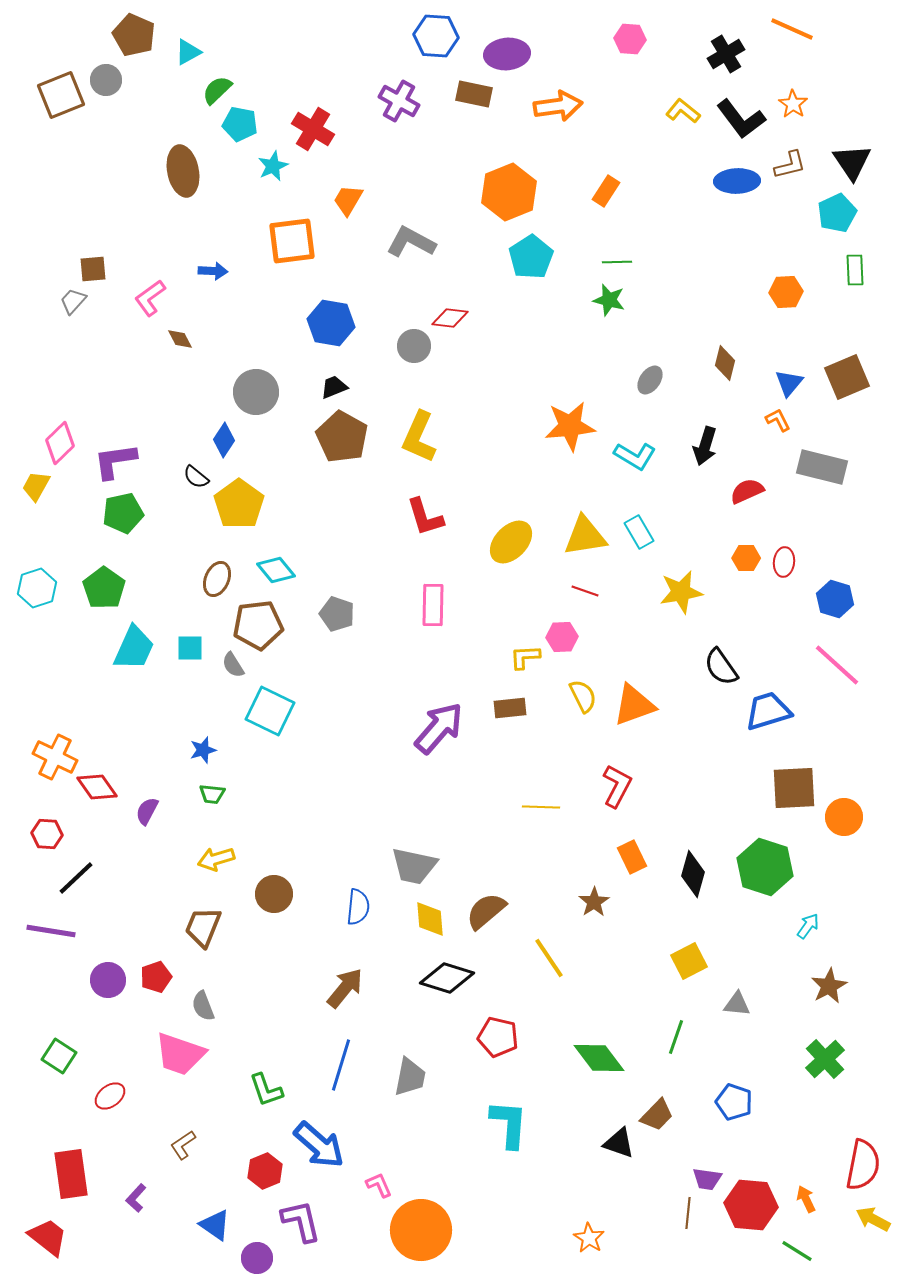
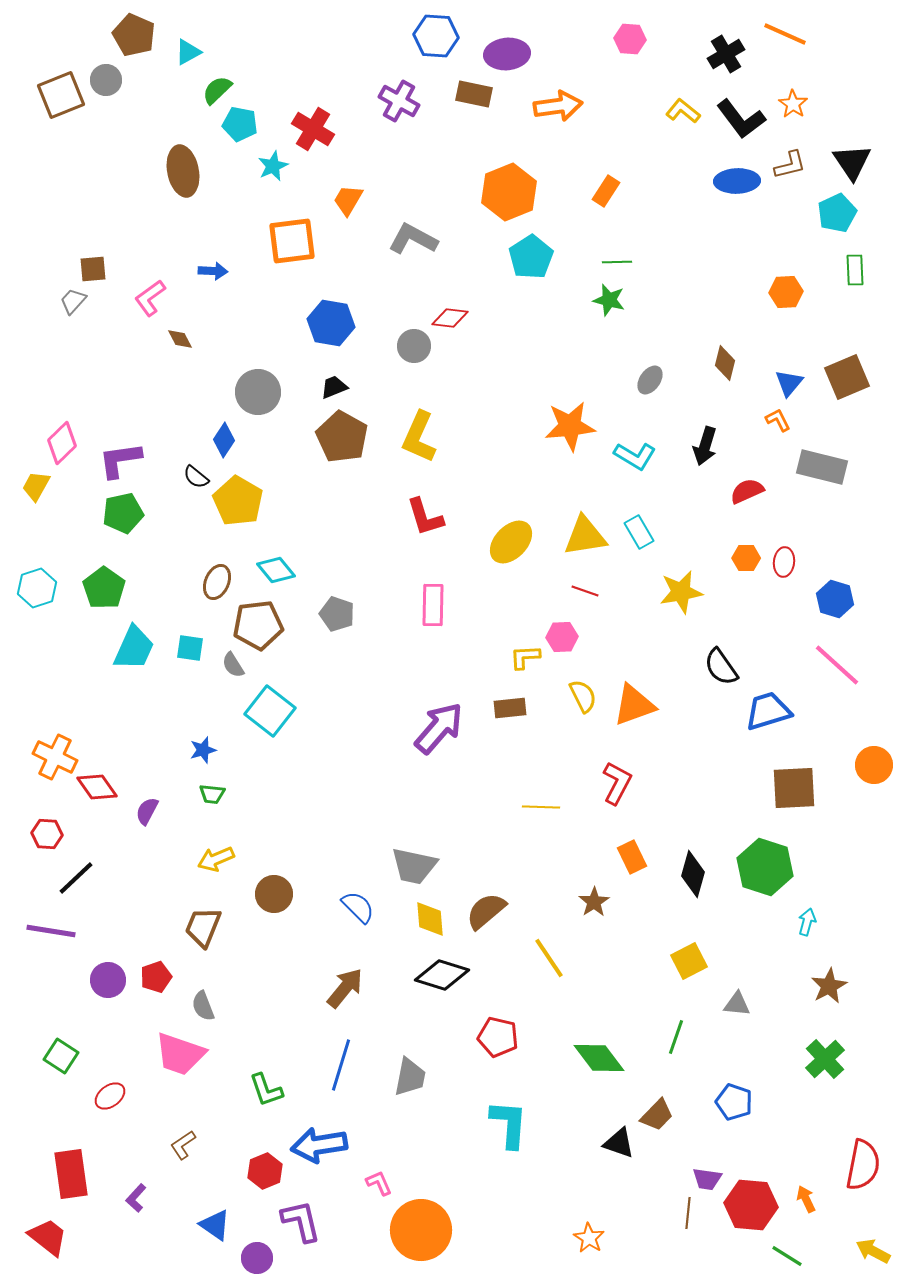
orange line at (792, 29): moved 7 px left, 5 px down
gray L-shape at (411, 242): moved 2 px right, 3 px up
gray circle at (256, 392): moved 2 px right
pink diamond at (60, 443): moved 2 px right
purple L-shape at (115, 461): moved 5 px right, 1 px up
yellow pentagon at (239, 504): moved 1 px left, 3 px up; rotated 6 degrees counterclockwise
brown ellipse at (217, 579): moved 3 px down
cyan square at (190, 648): rotated 8 degrees clockwise
cyan square at (270, 711): rotated 12 degrees clockwise
red L-shape at (617, 786): moved 3 px up
orange circle at (844, 817): moved 30 px right, 52 px up
yellow arrow at (216, 859): rotated 6 degrees counterclockwise
blue semicircle at (358, 907): rotated 51 degrees counterclockwise
cyan arrow at (808, 926): moved 1 px left, 4 px up; rotated 20 degrees counterclockwise
black diamond at (447, 978): moved 5 px left, 3 px up
green square at (59, 1056): moved 2 px right
blue arrow at (319, 1145): rotated 130 degrees clockwise
pink L-shape at (379, 1185): moved 2 px up
yellow arrow at (873, 1219): moved 32 px down
green line at (797, 1251): moved 10 px left, 5 px down
